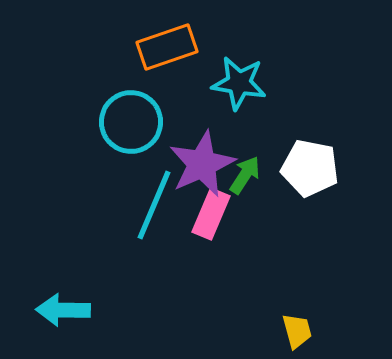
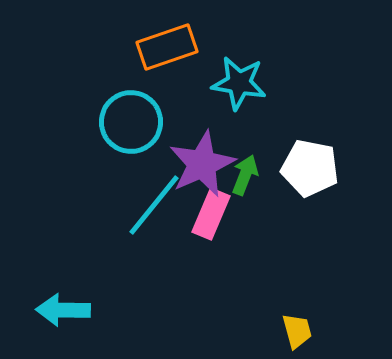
green arrow: rotated 12 degrees counterclockwise
cyan line: rotated 16 degrees clockwise
